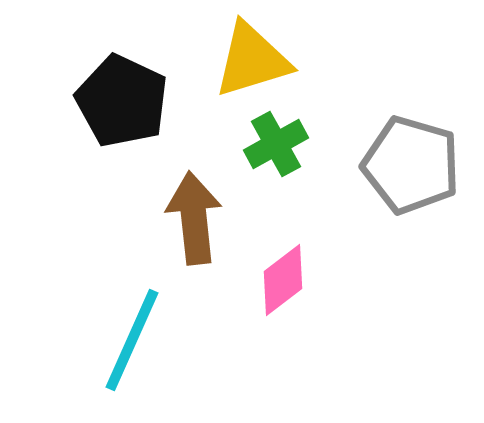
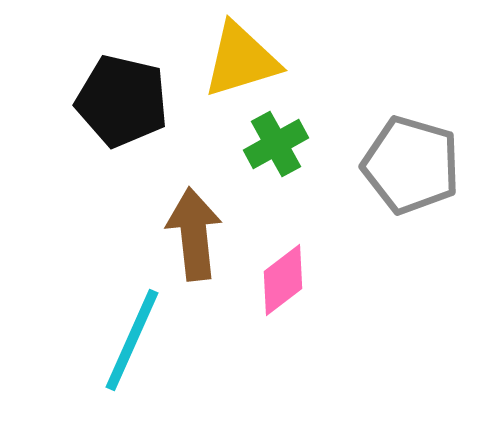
yellow triangle: moved 11 px left
black pentagon: rotated 12 degrees counterclockwise
brown arrow: moved 16 px down
